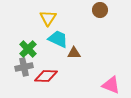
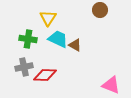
green cross: moved 10 px up; rotated 36 degrees counterclockwise
brown triangle: moved 1 px right, 8 px up; rotated 32 degrees clockwise
red diamond: moved 1 px left, 1 px up
